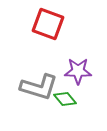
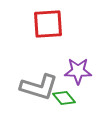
red square: rotated 24 degrees counterclockwise
green diamond: moved 1 px left, 1 px up
